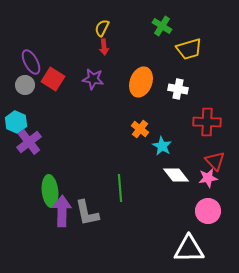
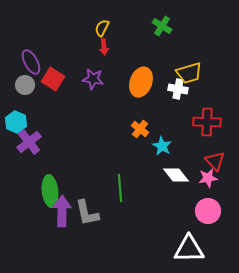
yellow trapezoid: moved 24 px down
